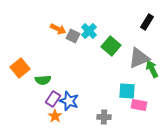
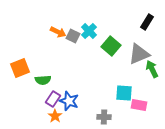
orange arrow: moved 3 px down
gray triangle: moved 4 px up
orange square: rotated 18 degrees clockwise
cyan square: moved 3 px left, 2 px down
